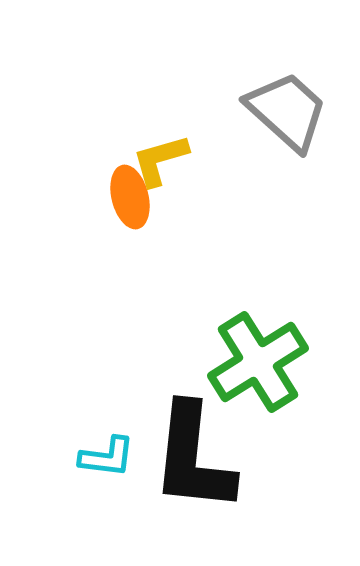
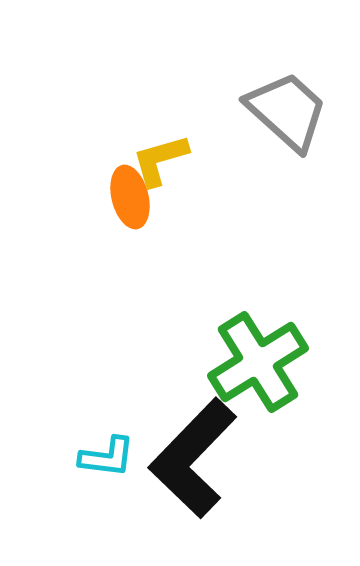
black L-shape: rotated 38 degrees clockwise
